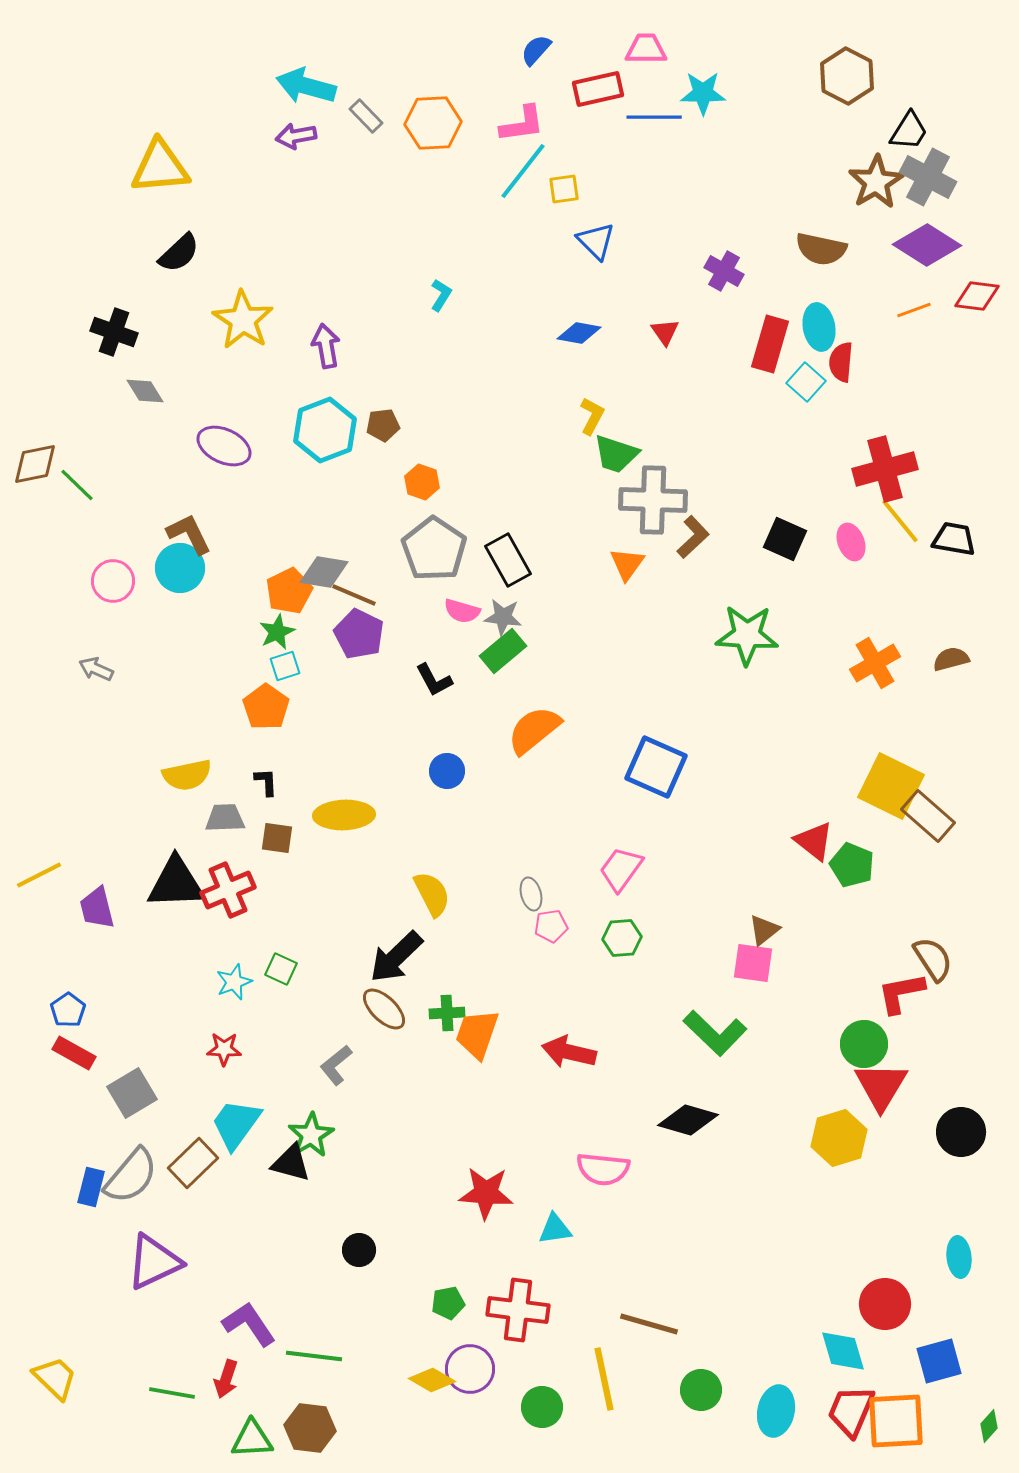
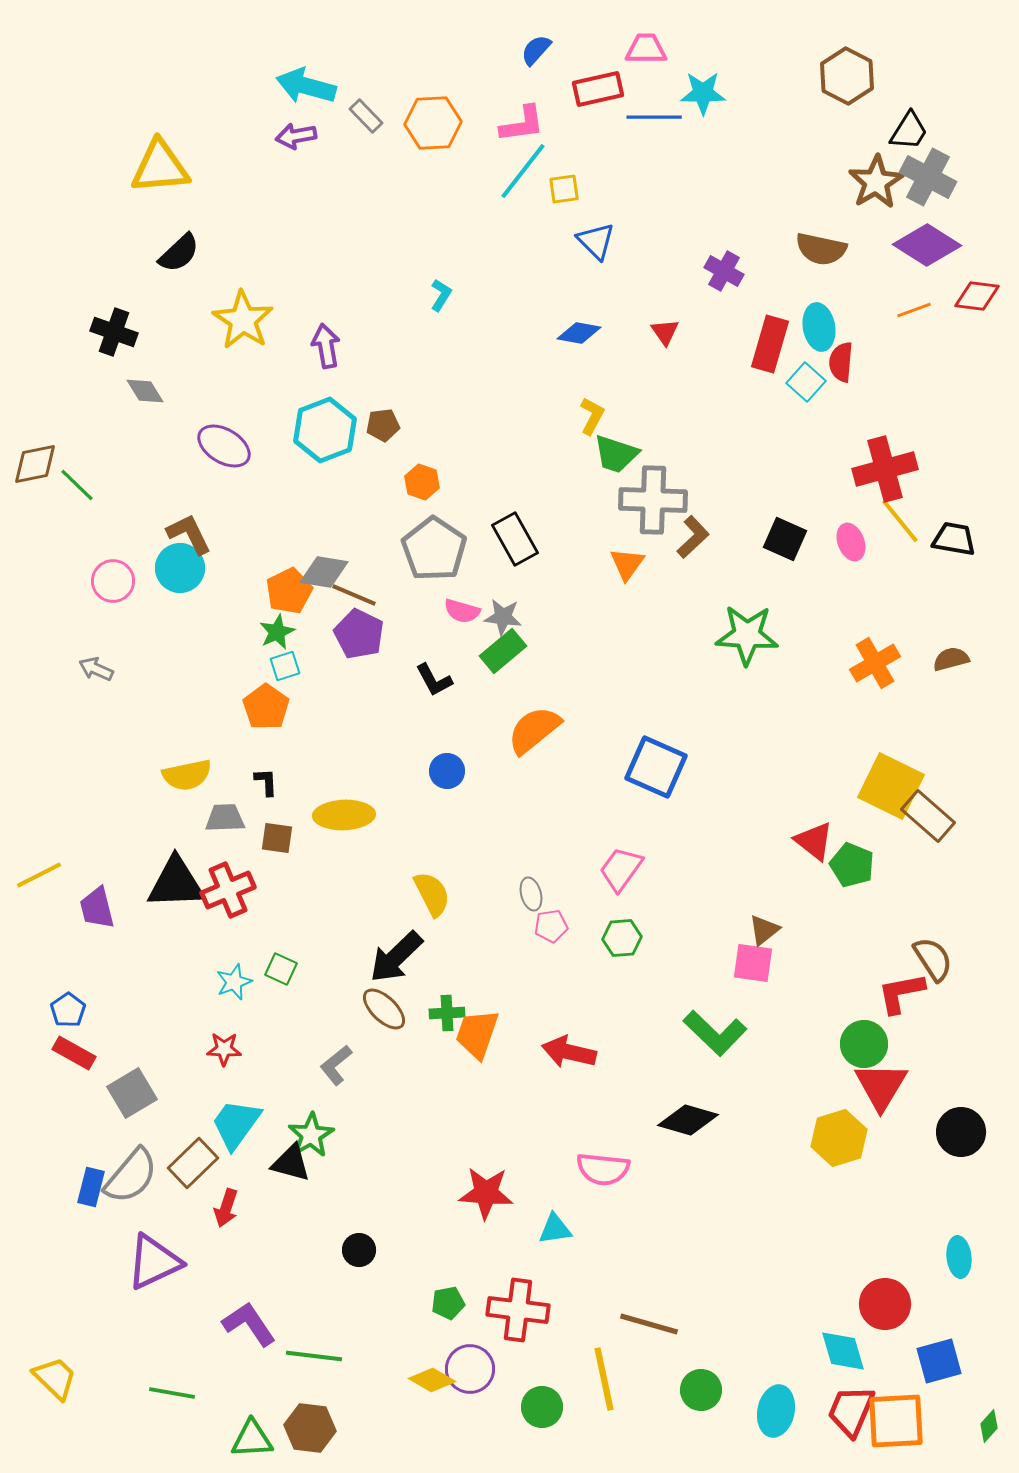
purple ellipse at (224, 446): rotated 6 degrees clockwise
black rectangle at (508, 560): moved 7 px right, 21 px up
red arrow at (226, 1379): moved 171 px up
